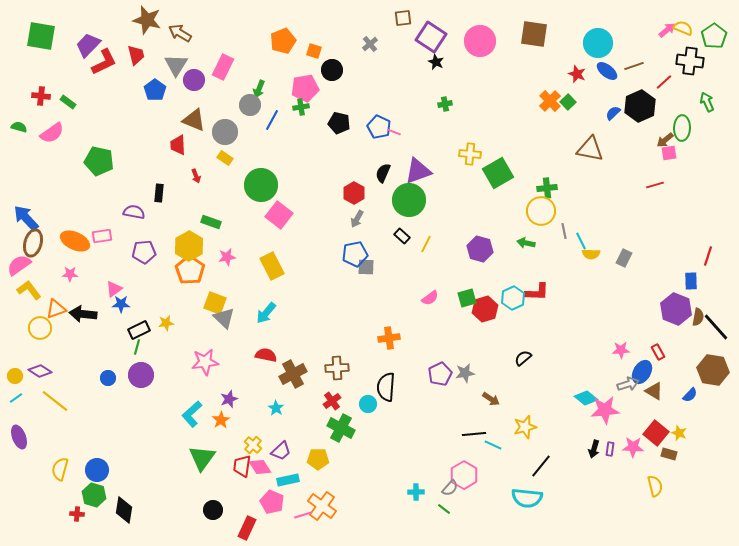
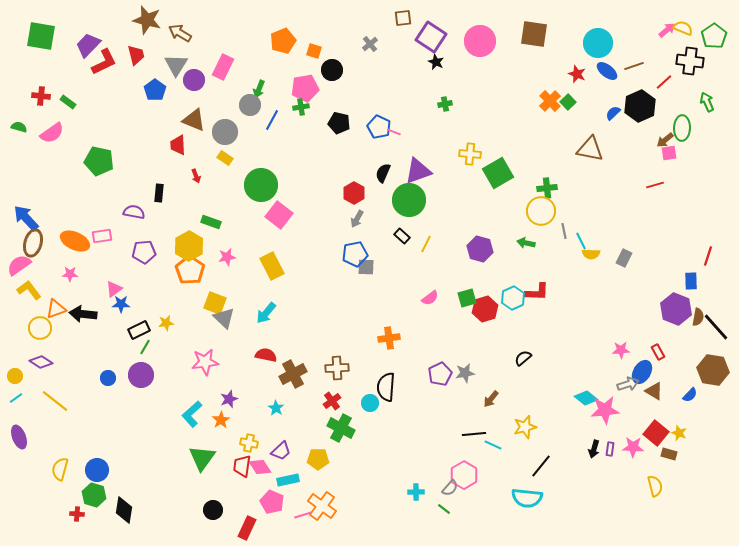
green line at (137, 347): moved 8 px right; rotated 14 degrees clockwise
purple diamond at (40, 371): moved 1 px right, 9 px up
brown arrow at (491, 399): rotated 96 degrees clockwise
cyan circle at (368, 404): moved 2 px right, 1 px up
yellow cross at (253, 445): moved 4 px left, 2 px up; rotated 30 degrees counterclockwise
